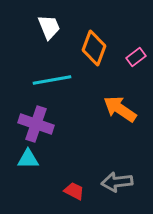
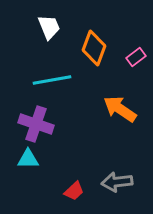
red trapezoid: rotated 110 degrees clockwise
